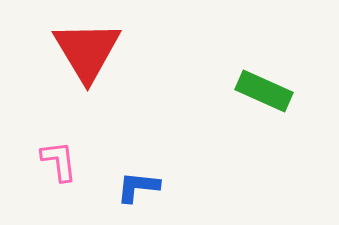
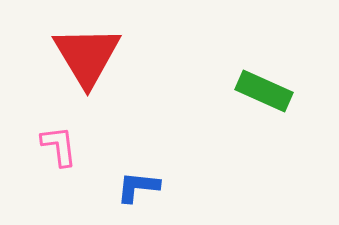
red triangle: moved 5 px down
pink L-shape: moved 15 px up
